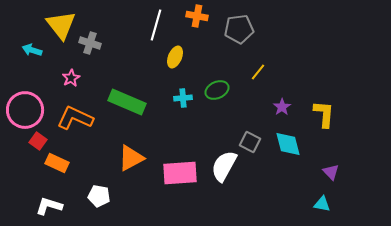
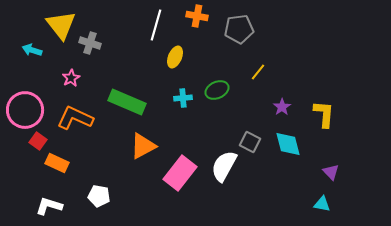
orange triangle: moved 12 px right, 12 px up
pink rectangle: rotated 48 degrees counterclockwise
